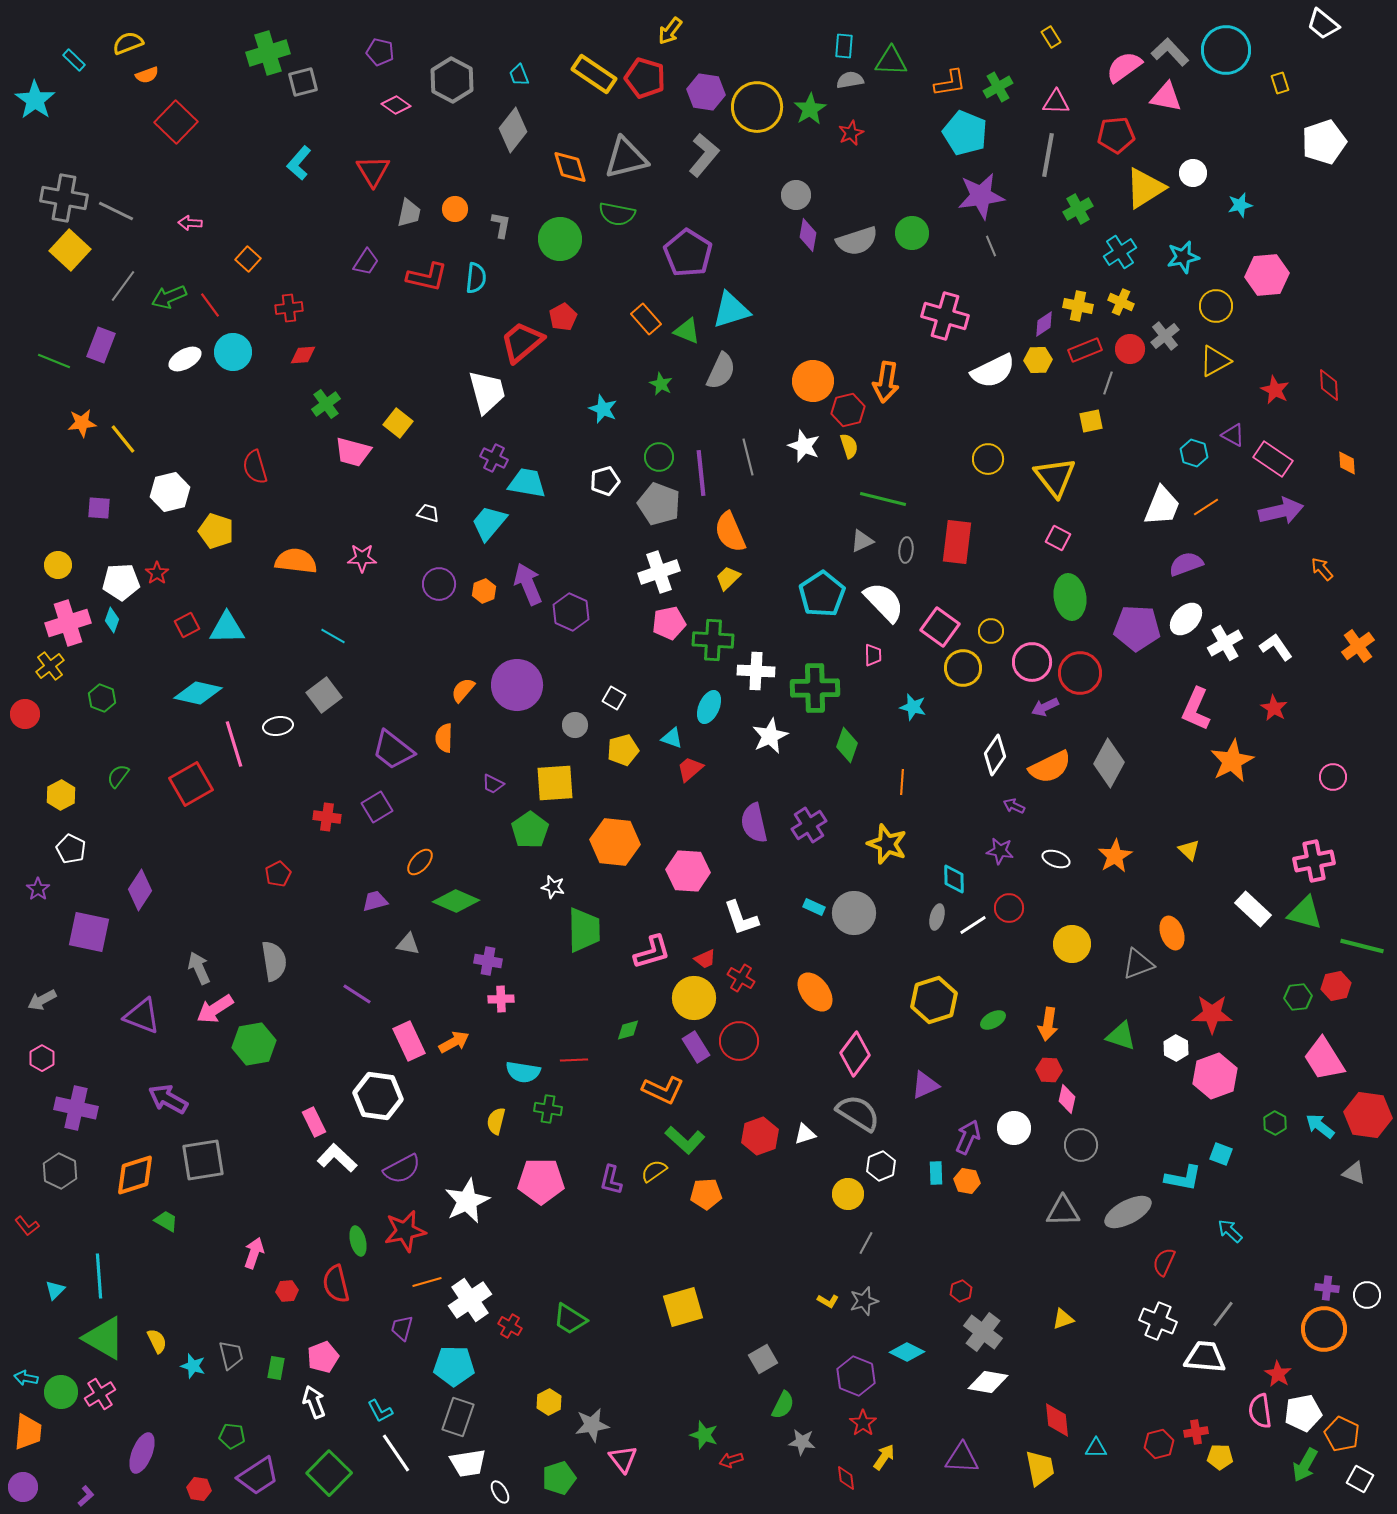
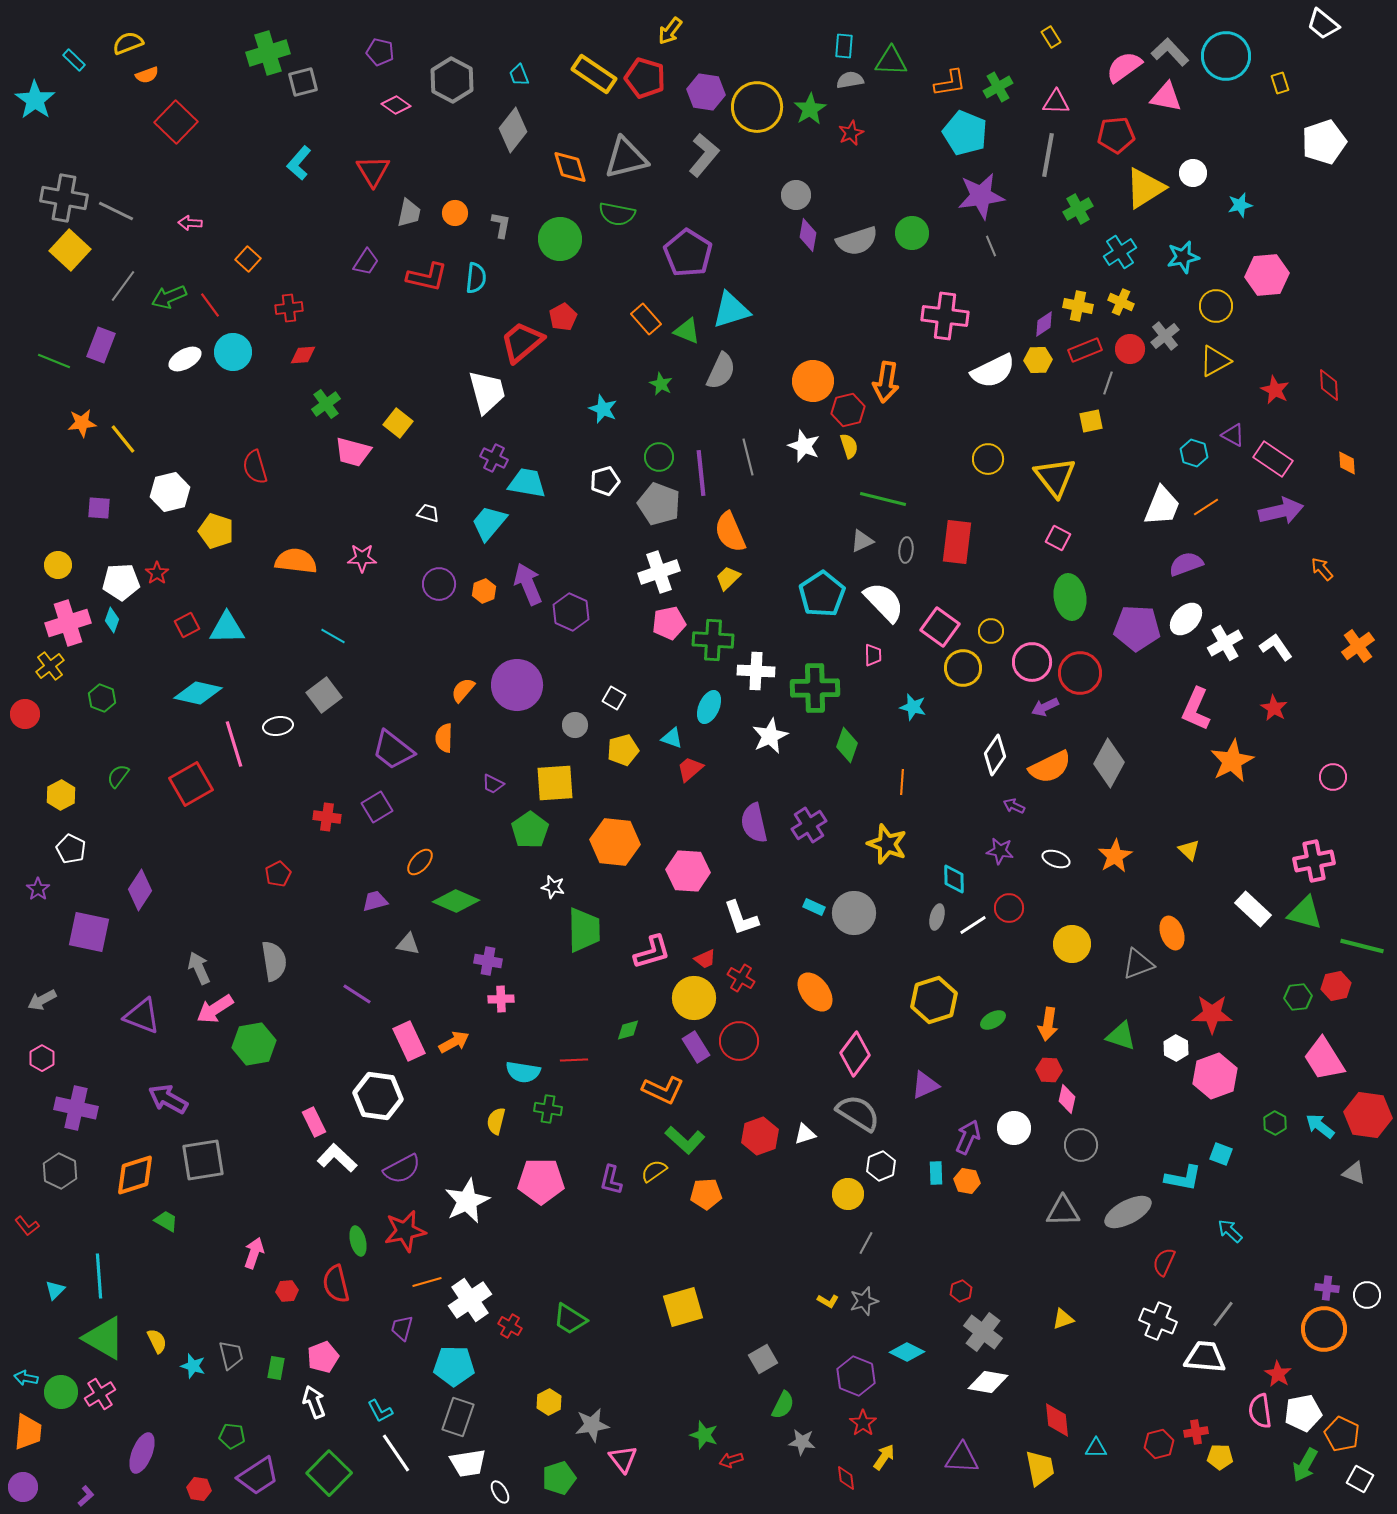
cyan circle at (1226, 50): moved 6 px down
orange circle at (455, 209): moved 4 px down
pink cross at (945, 316): rotated 9 degrees counterclockwise
